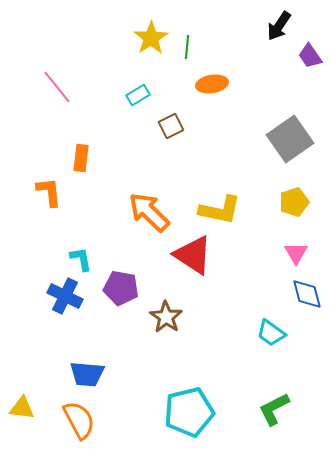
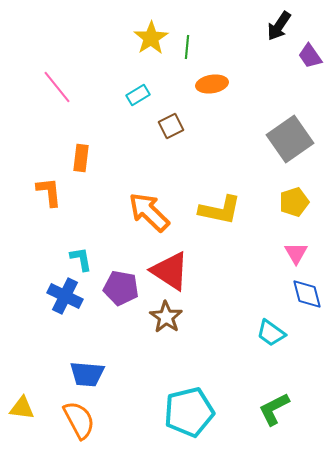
red triangle: moved 23 px left, 16 px down
